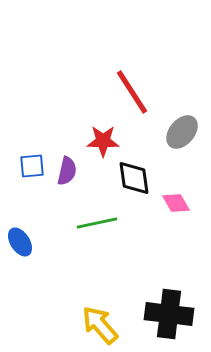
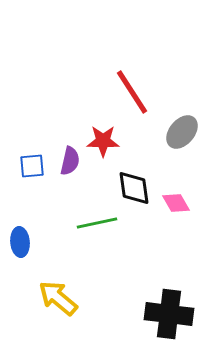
purple semicircle: moved 3 px right, 10 px up
black diamond: moved 10 px down
blue ellipse: rotated 28 degrees clockwise
yellow arrow: moved 42 px left, 27 px up; rotated 9 degrees counterclockwise
